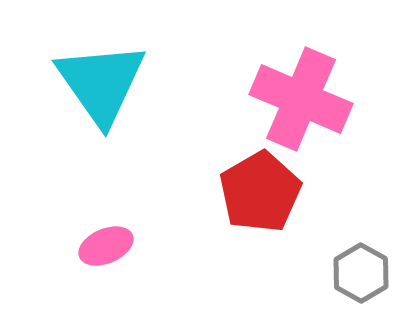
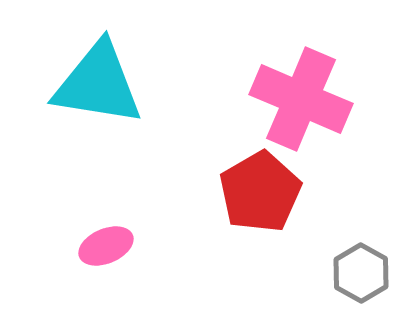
cyan triangle: moved 3 px left, 1 px down; rotated 46 degrees counterclockwise
